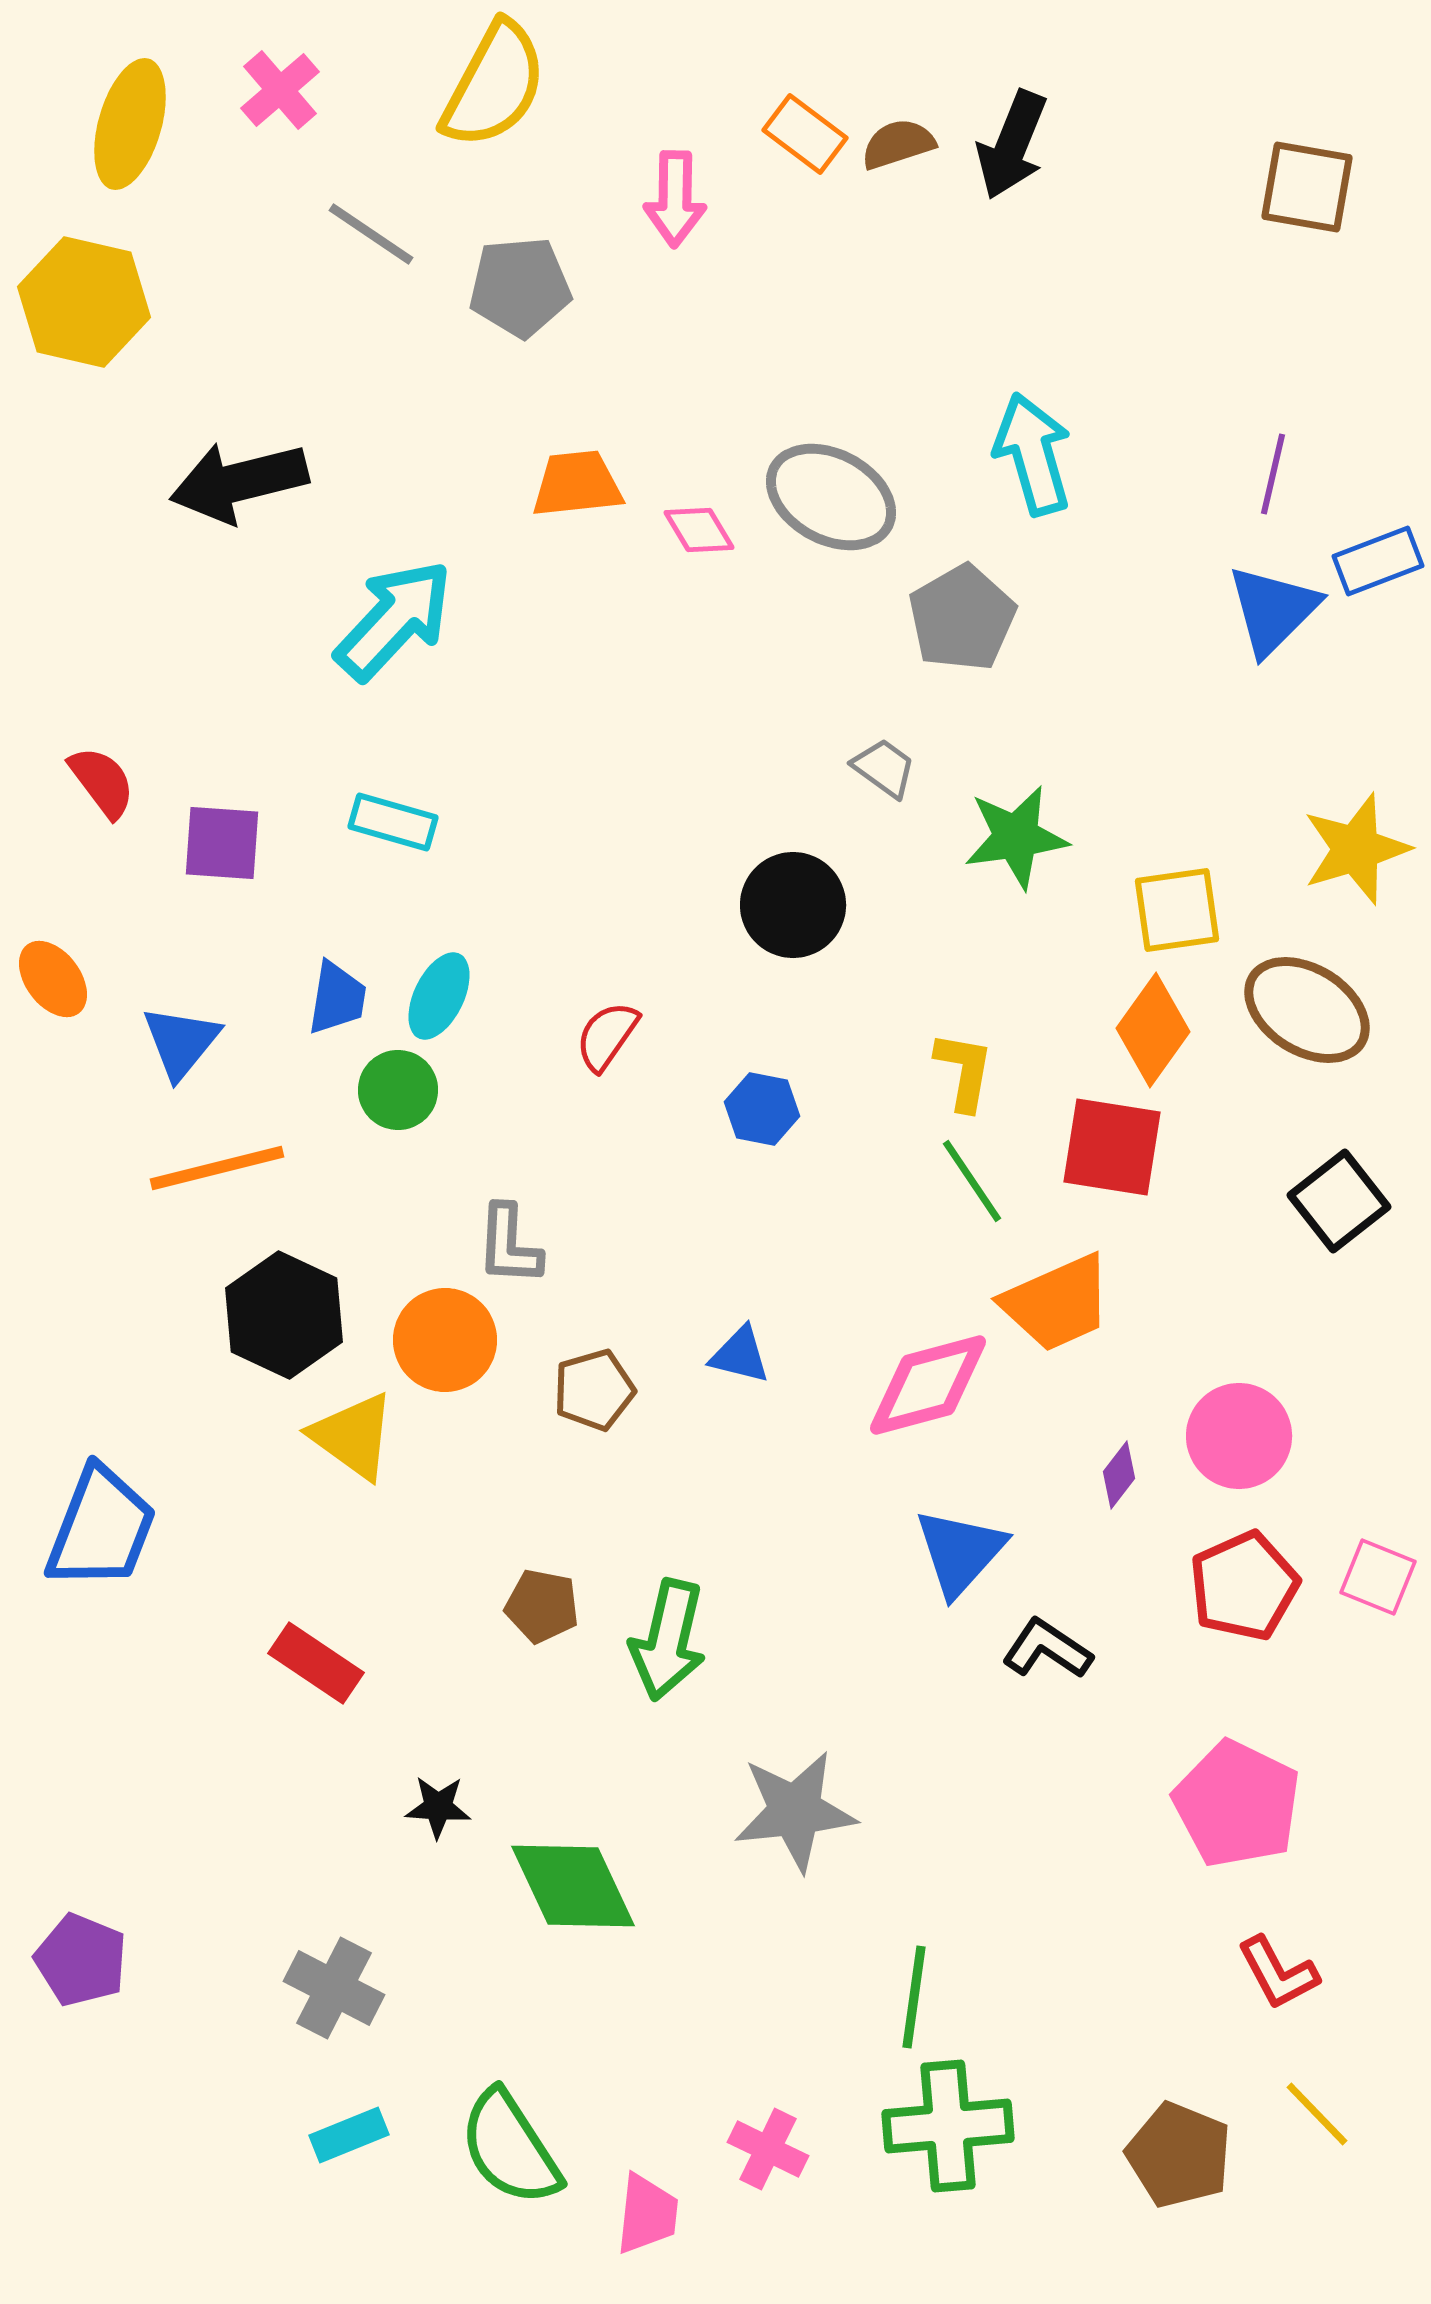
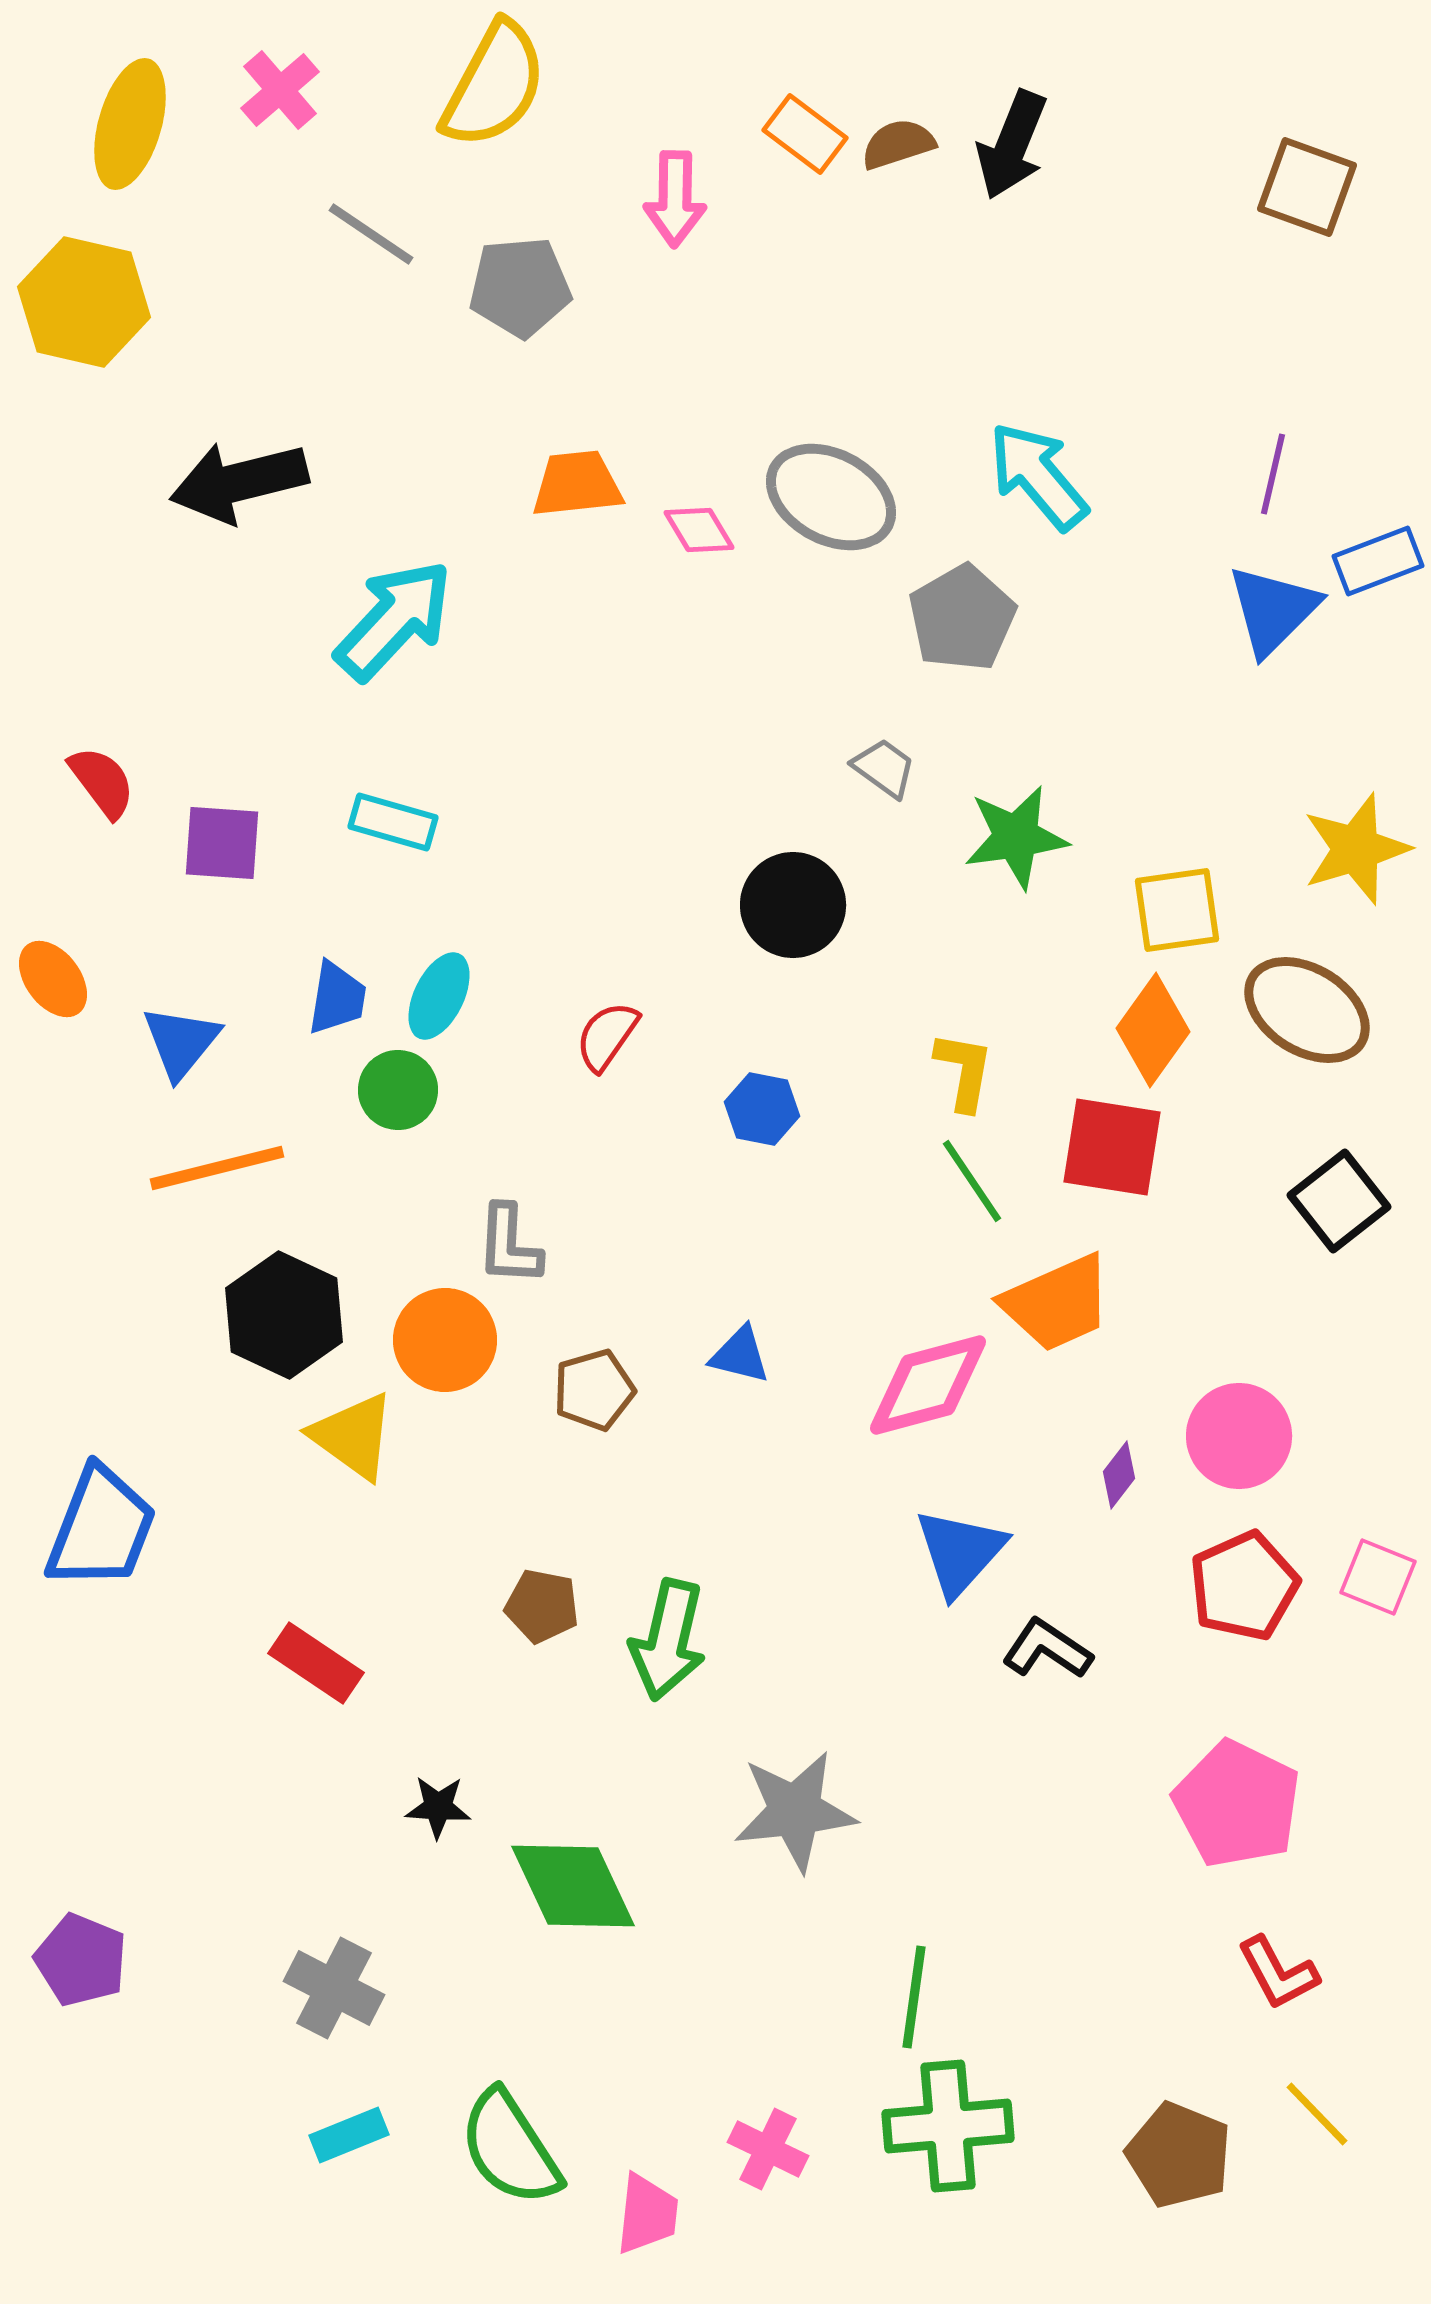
brown square at (1307, 187): rotated 10 degrees clockwise
cyan arrow at (1033, 454): moved 5 px right, 22 px down; rotated 24 degrees counterclockwise
